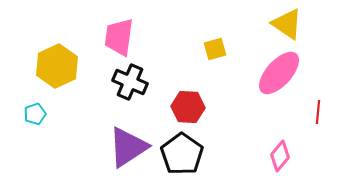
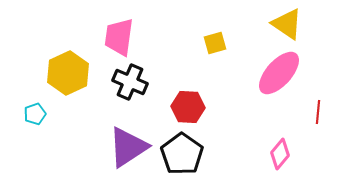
yellow square: moved 6 px up
yellow hexagon: moved 11 px right, 7 px down
pink diamond: moved 2 px up
